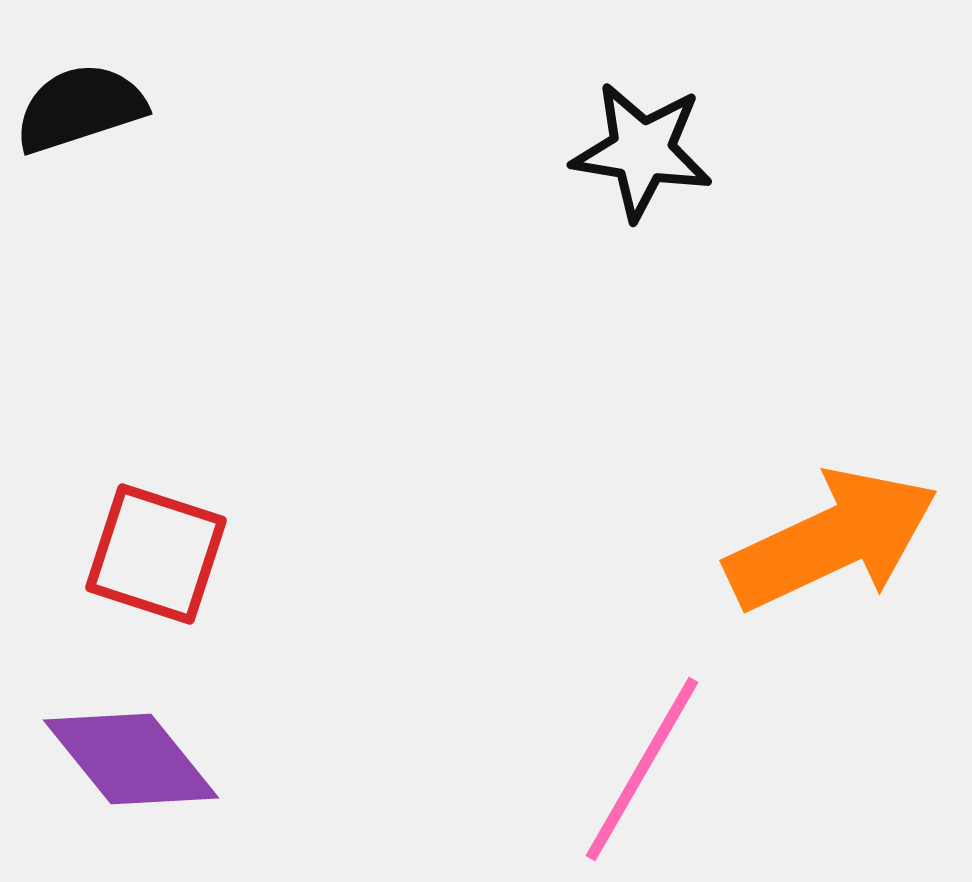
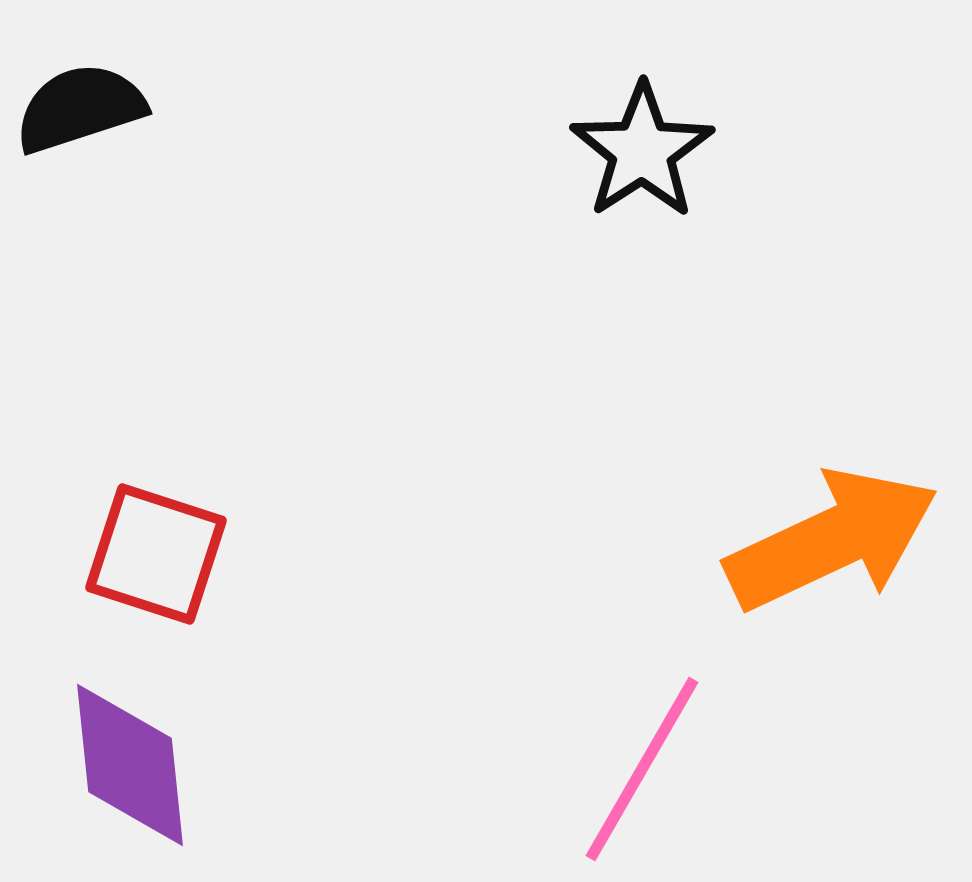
black star: rotated 30 degrees clockwise
purple diamond: moved 1 px left, 6 px down; rotated 33 degrees clockwise
